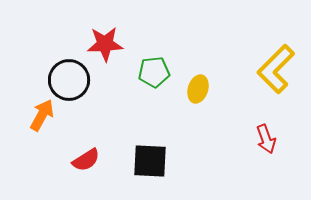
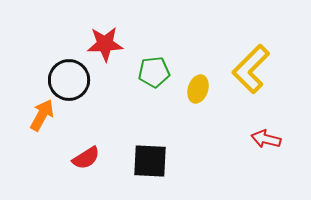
yellow L-shape: moved 25 px left
red arrow: rotated 124 degrees clockwise
red semicircle: moved 2 px up
